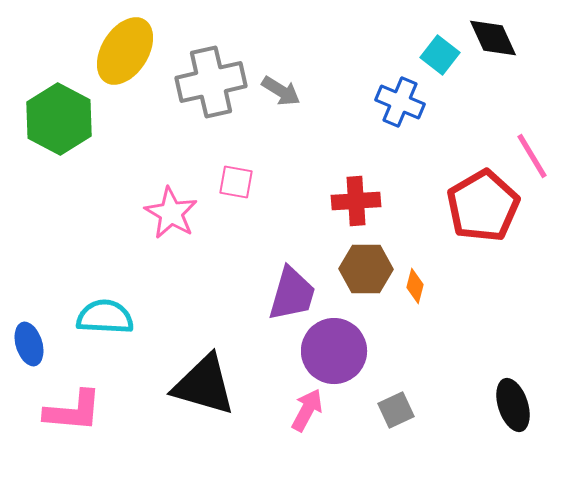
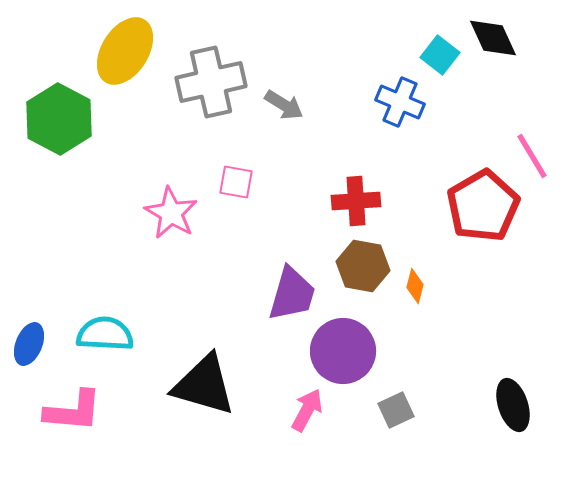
gray arrow: moved 3 px right, 14 px down
brown hexagon: moved 3 px left, 3 px up; rotated 9 degrees clockwise
cyan semicircle: moved 17 px down
blue ellipse: rotated 39 degrees clockwise
purple circle: moved 9 px right
